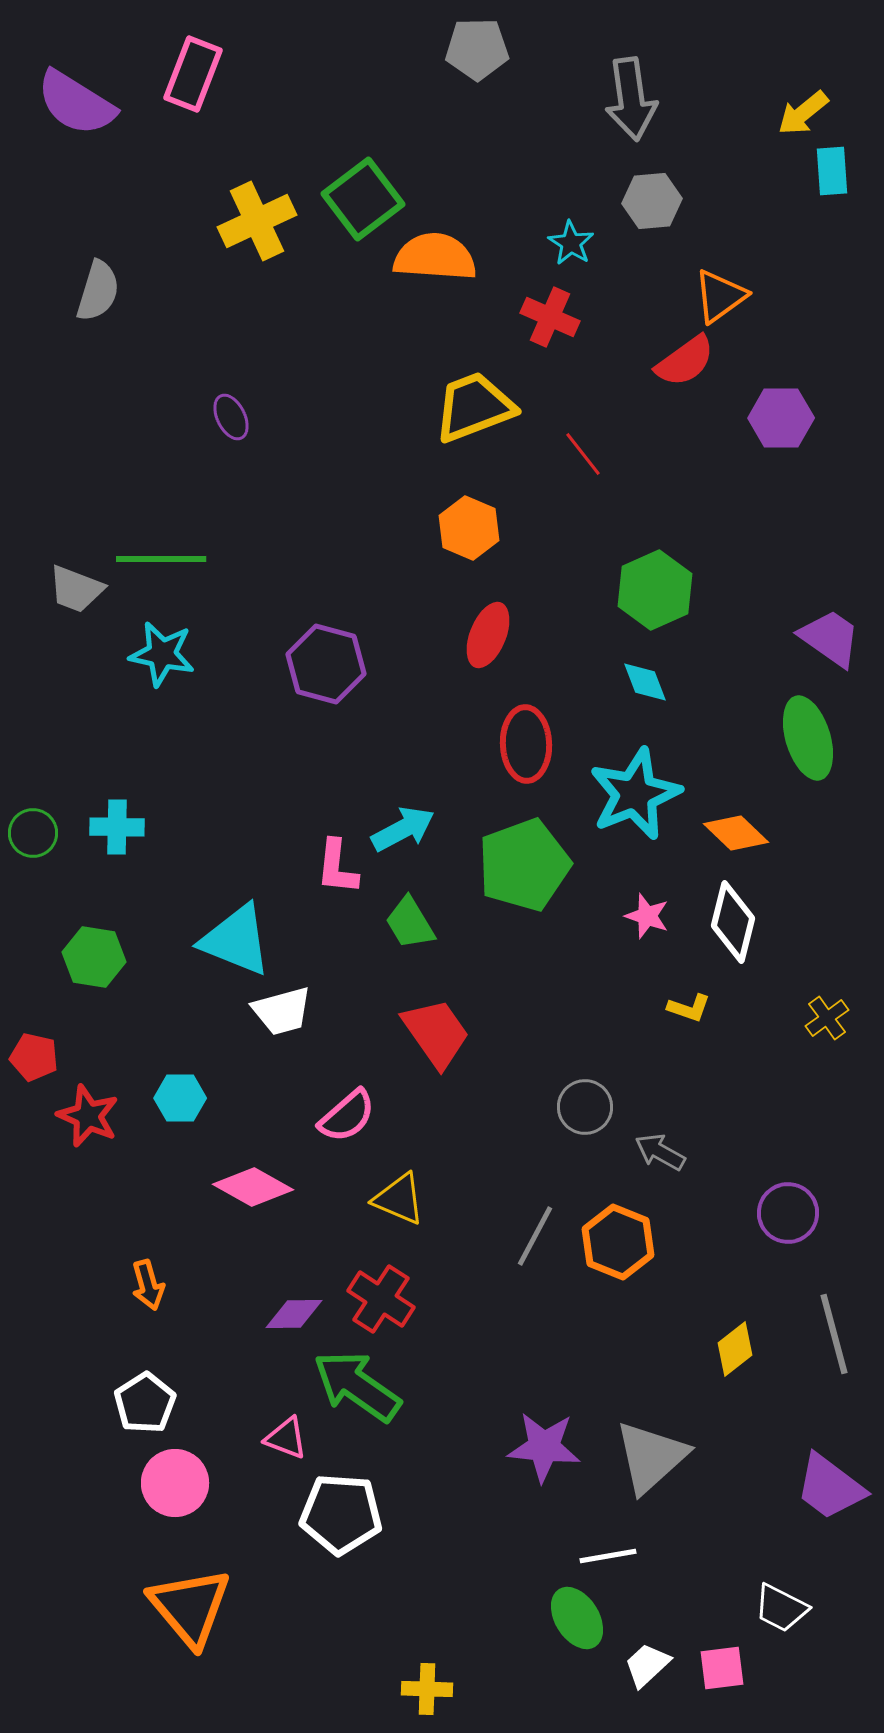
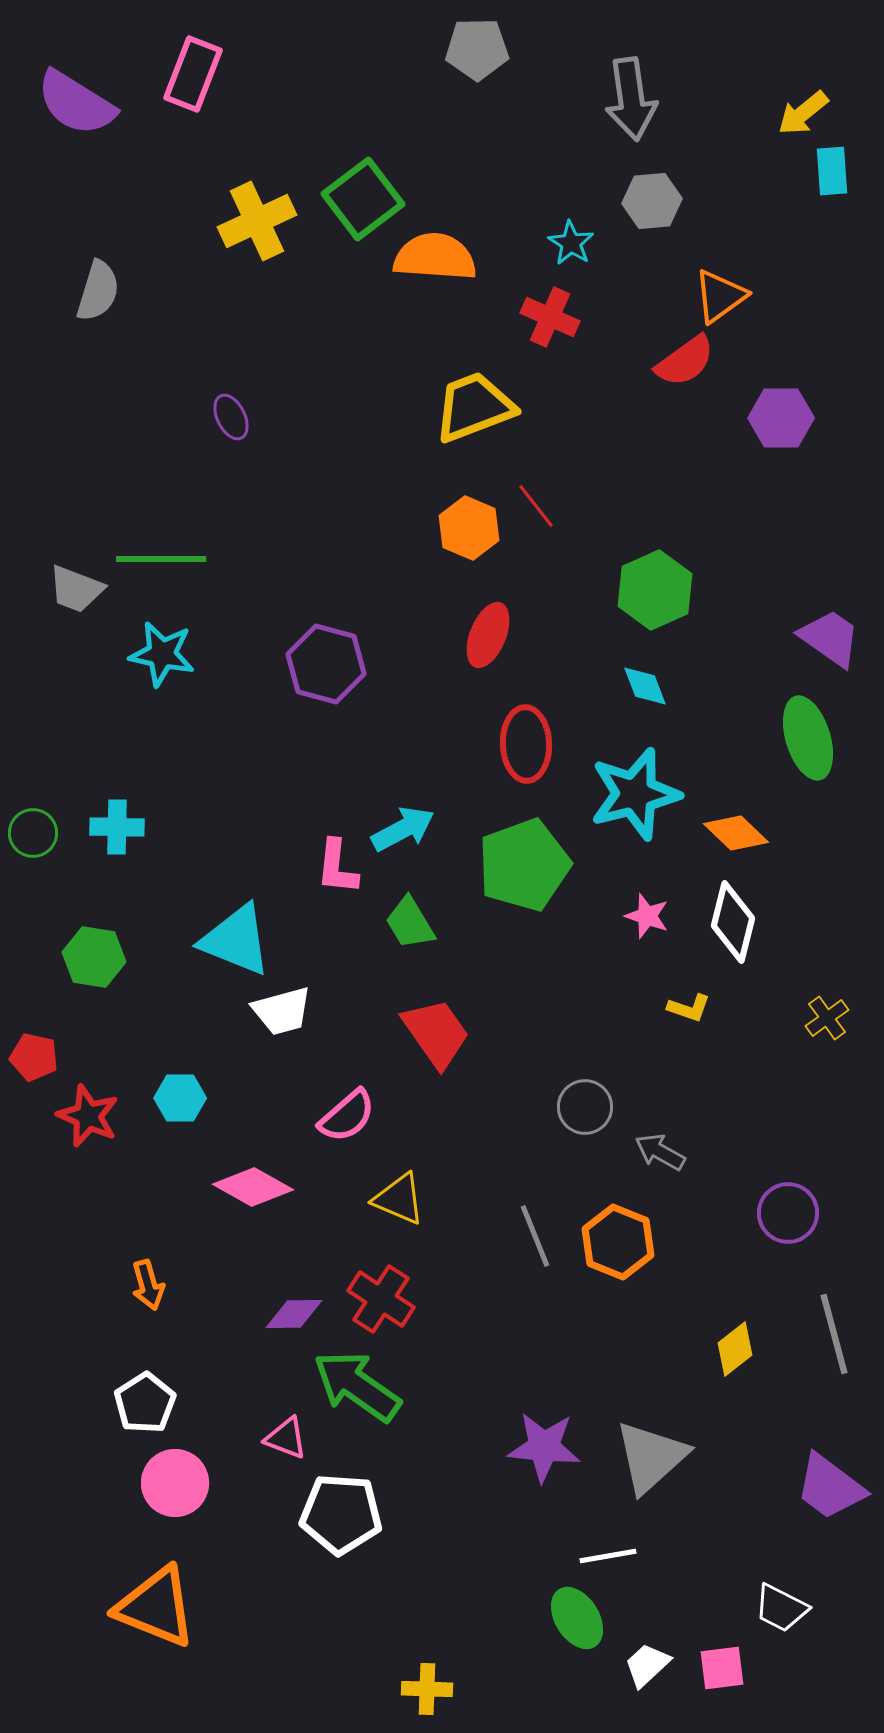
red line at (583, 454): moved 47 px left, 52 px down
cyan diamond at (645, 682): moved 4 px down
cyan star at (635, 794): rotated 8 degrees clockwise
gray line at (535, 1236): rotated 50 degrees counterclockwise
orange triangle at (190, 1607): moved 34 px left; rotated 28 degrees counterclockwise
